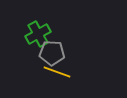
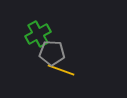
yellow line: moved 4 px right, 2 px up
